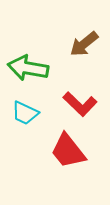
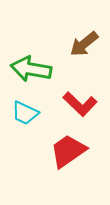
green arrow: moved 3 px right, 1 px down
red trapezoid: rotated 93 degrees clockwise
